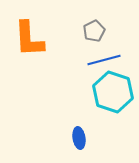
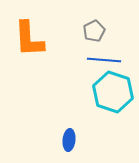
blue line: rotated 20 degrees clockwise
blue ellipse: moved 10 px left, 2 px down; rotated 15 degrees clockwise
